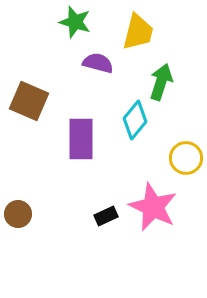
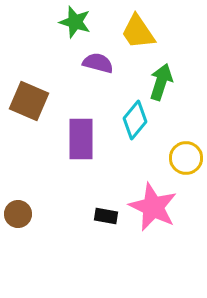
yellow trapezoid: rotated 132 degrees clockwise
black rectangle: rotated 35 degrees clockwise
